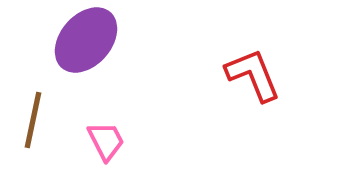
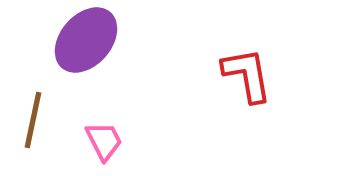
red L-shape: moved 6 px left; rotated 12 degrees clockwise
pink trapezoid: moved 2 px left
